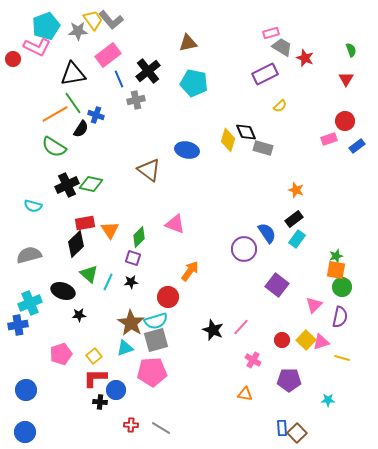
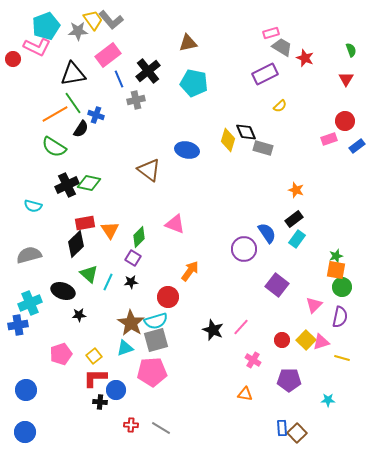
green diamond at (91, 184): moved 2 px left, 1 px up
purple square at (133, 258): rotated 14 degrees clockwise
